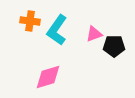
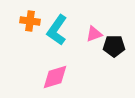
pink diamond: moved 7 px right
